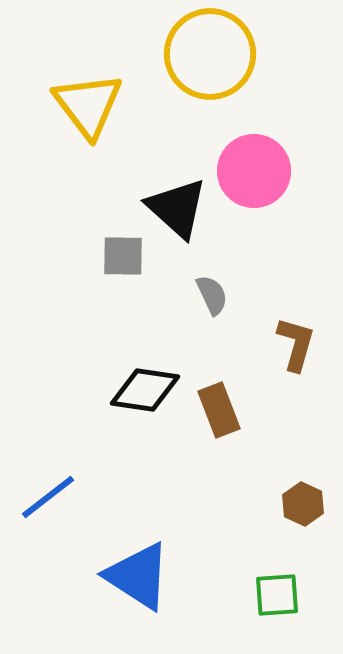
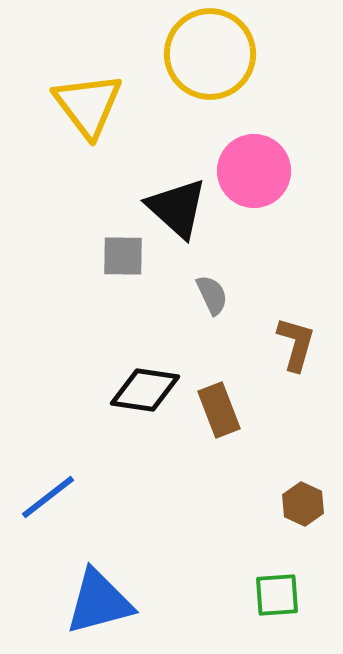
blue triangle: moved 39 px left, 26 px down; rotated 48 degrees counterclockwise
